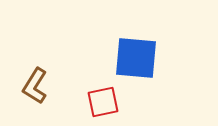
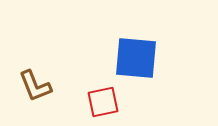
brown L-shape: rotated 54 degrees counterclockwise
